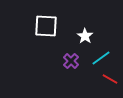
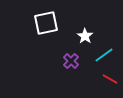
white square: moved 3 px up; rotated 15 degrees counterclockwise
cyan line: moved 3 px right, 3 px up
